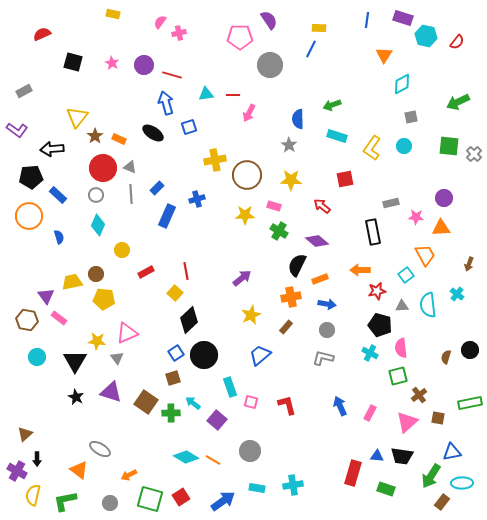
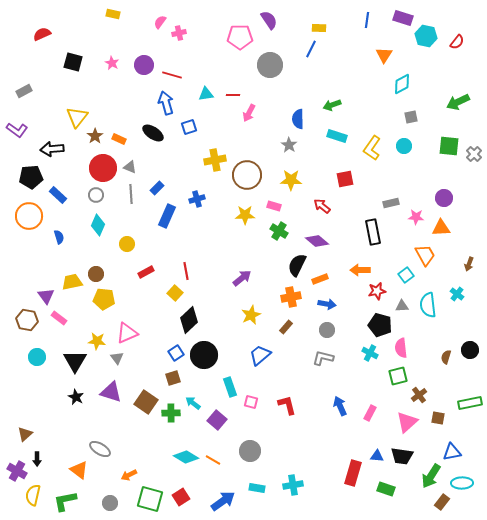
yellow circle at (122, 250): moved 5 px right, 6 px up
